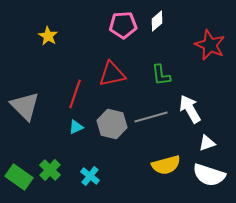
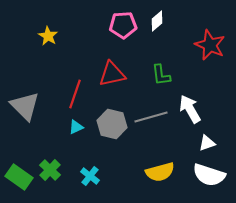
yellow semicircle: moved 6 px left, 7 px down
